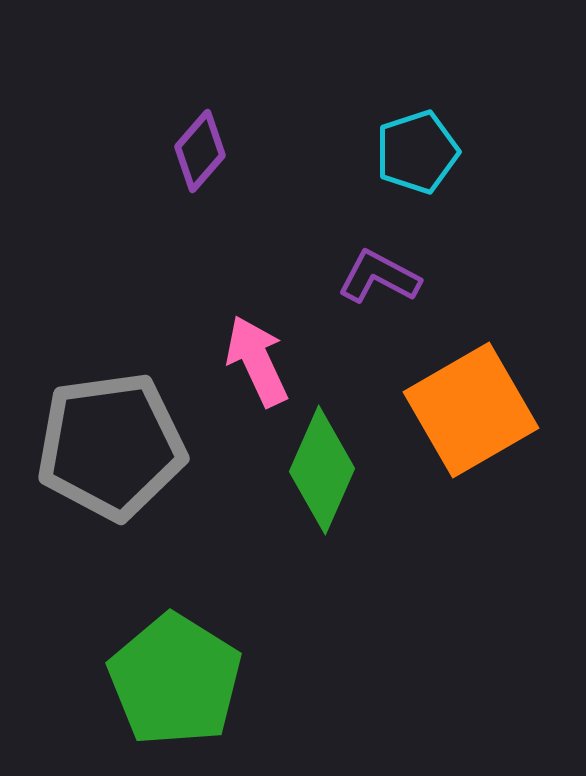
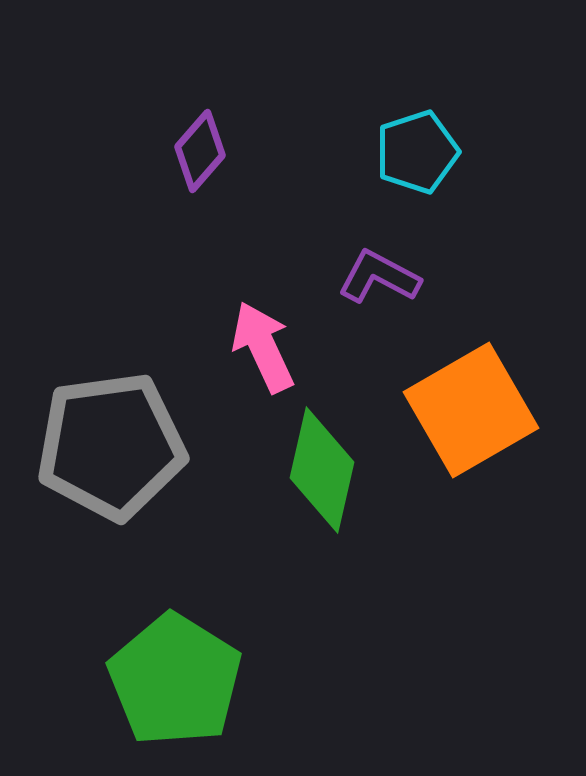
pink arrow: moved 6 px right, 14 px up
green diamond: rotated 11 degrees counterclockwise
